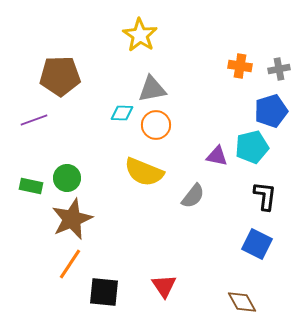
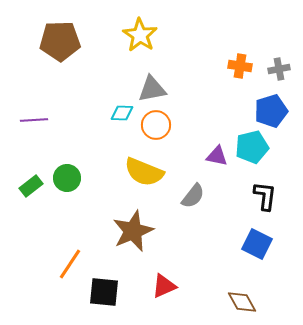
brown pentagon: moved 35 px up
purple line: rotated 16 degrees clockwise
green rectangle: rotated 50 degrees counterclockwise
brown star: moved 61 px right, 12 px down
red triangle: rotated 40 degrees clockwise
